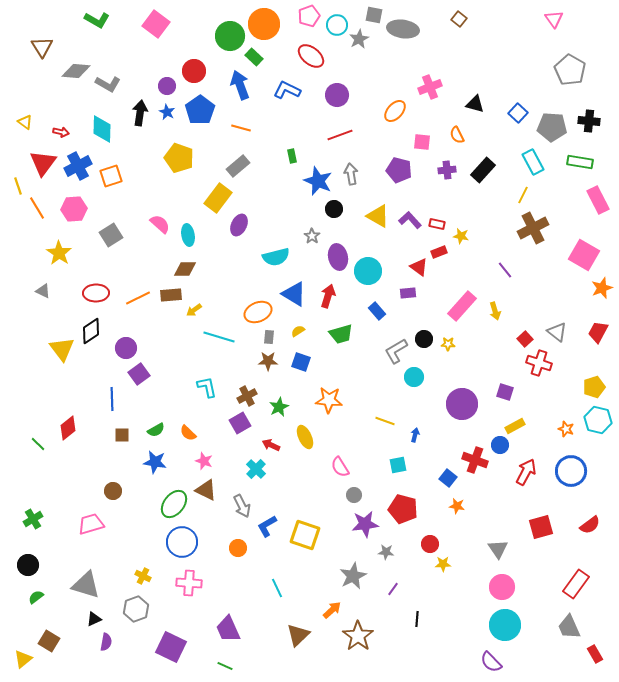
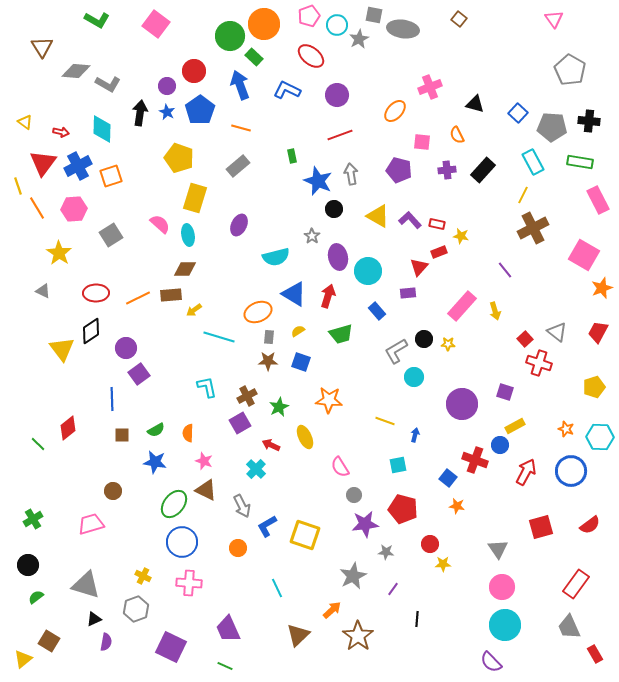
yellow rectangle at (218, 198): moved 23 px left; rotated 20 degrees counterclockwise
red triangle at (419, 267): rotated 36 degrees clockwise
cyan hexagon at (598, 420): moved 2 px right, 17 px down; rotated 12 degrees counterclockwise
orange semicircle at (188, 433): rotated 48 degrees clockwise
